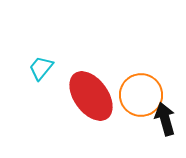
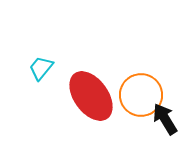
black arrow: rotated 16 degrees counterclockwise
